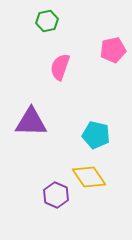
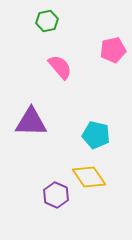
pink semicircle: rotated 120 degrees clockwise
